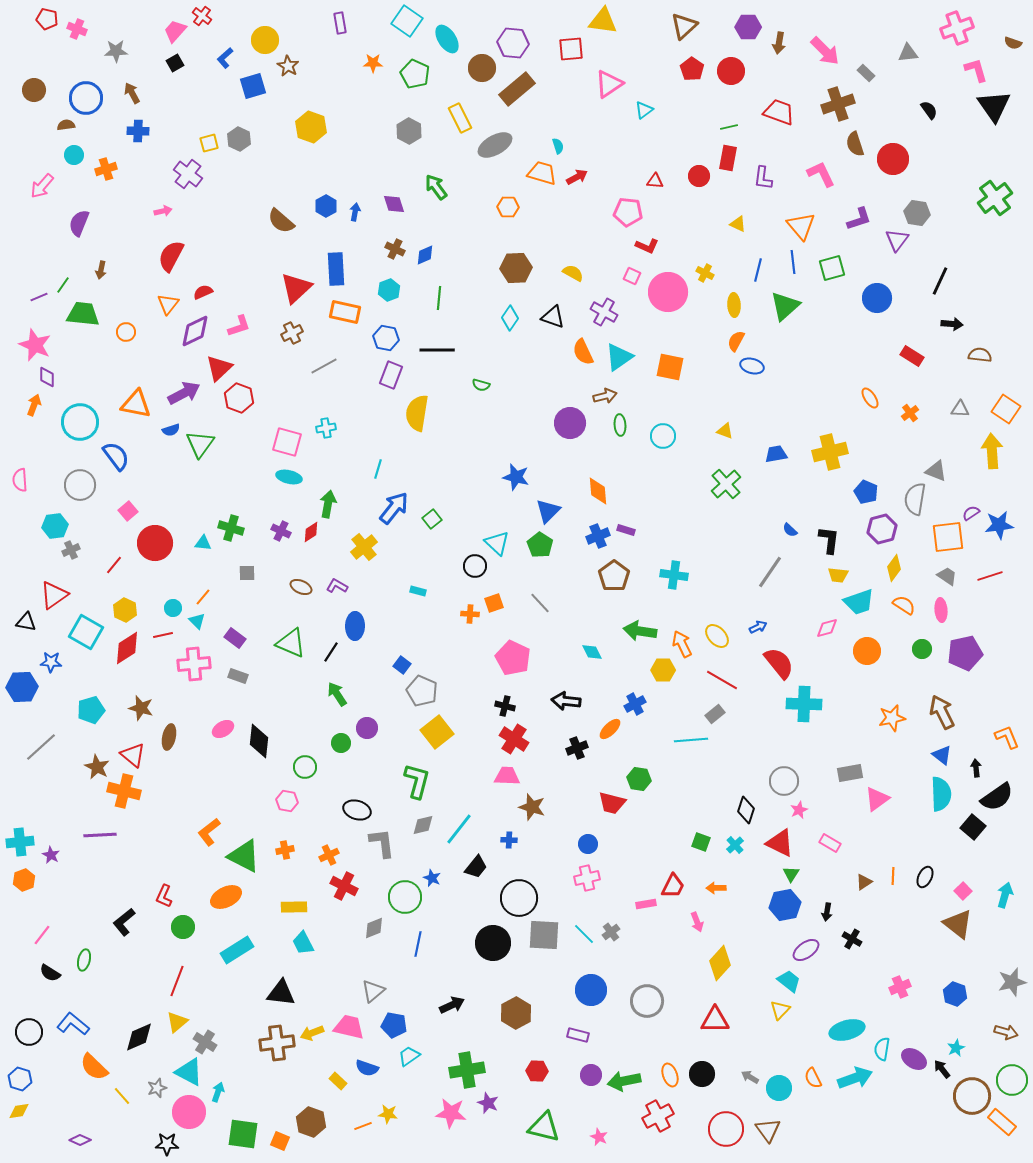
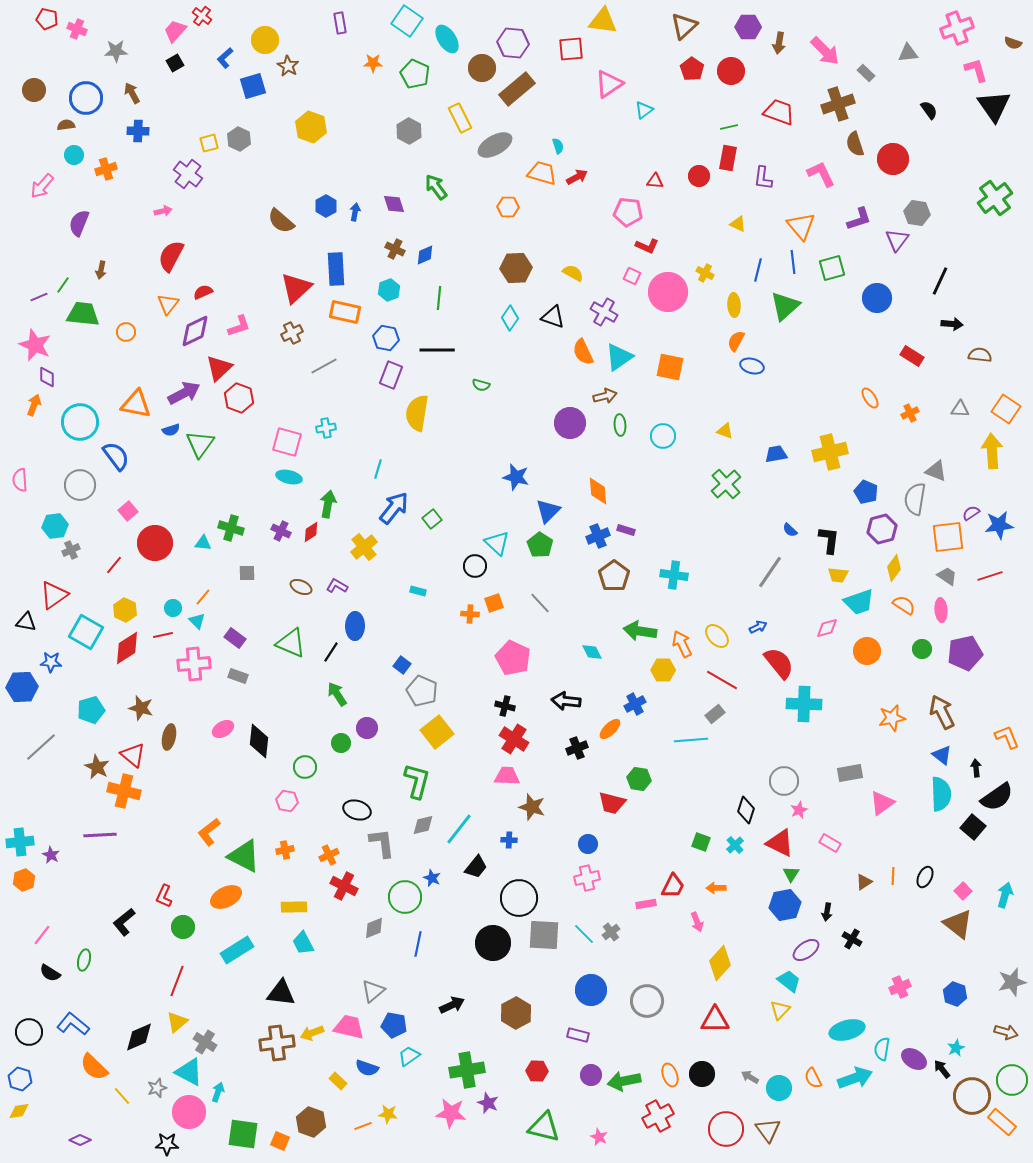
orange cross at (910, 413): rotated 12 degrees clockwise
pink triangle at (877, 799): moved 5 px right, 4 px down
